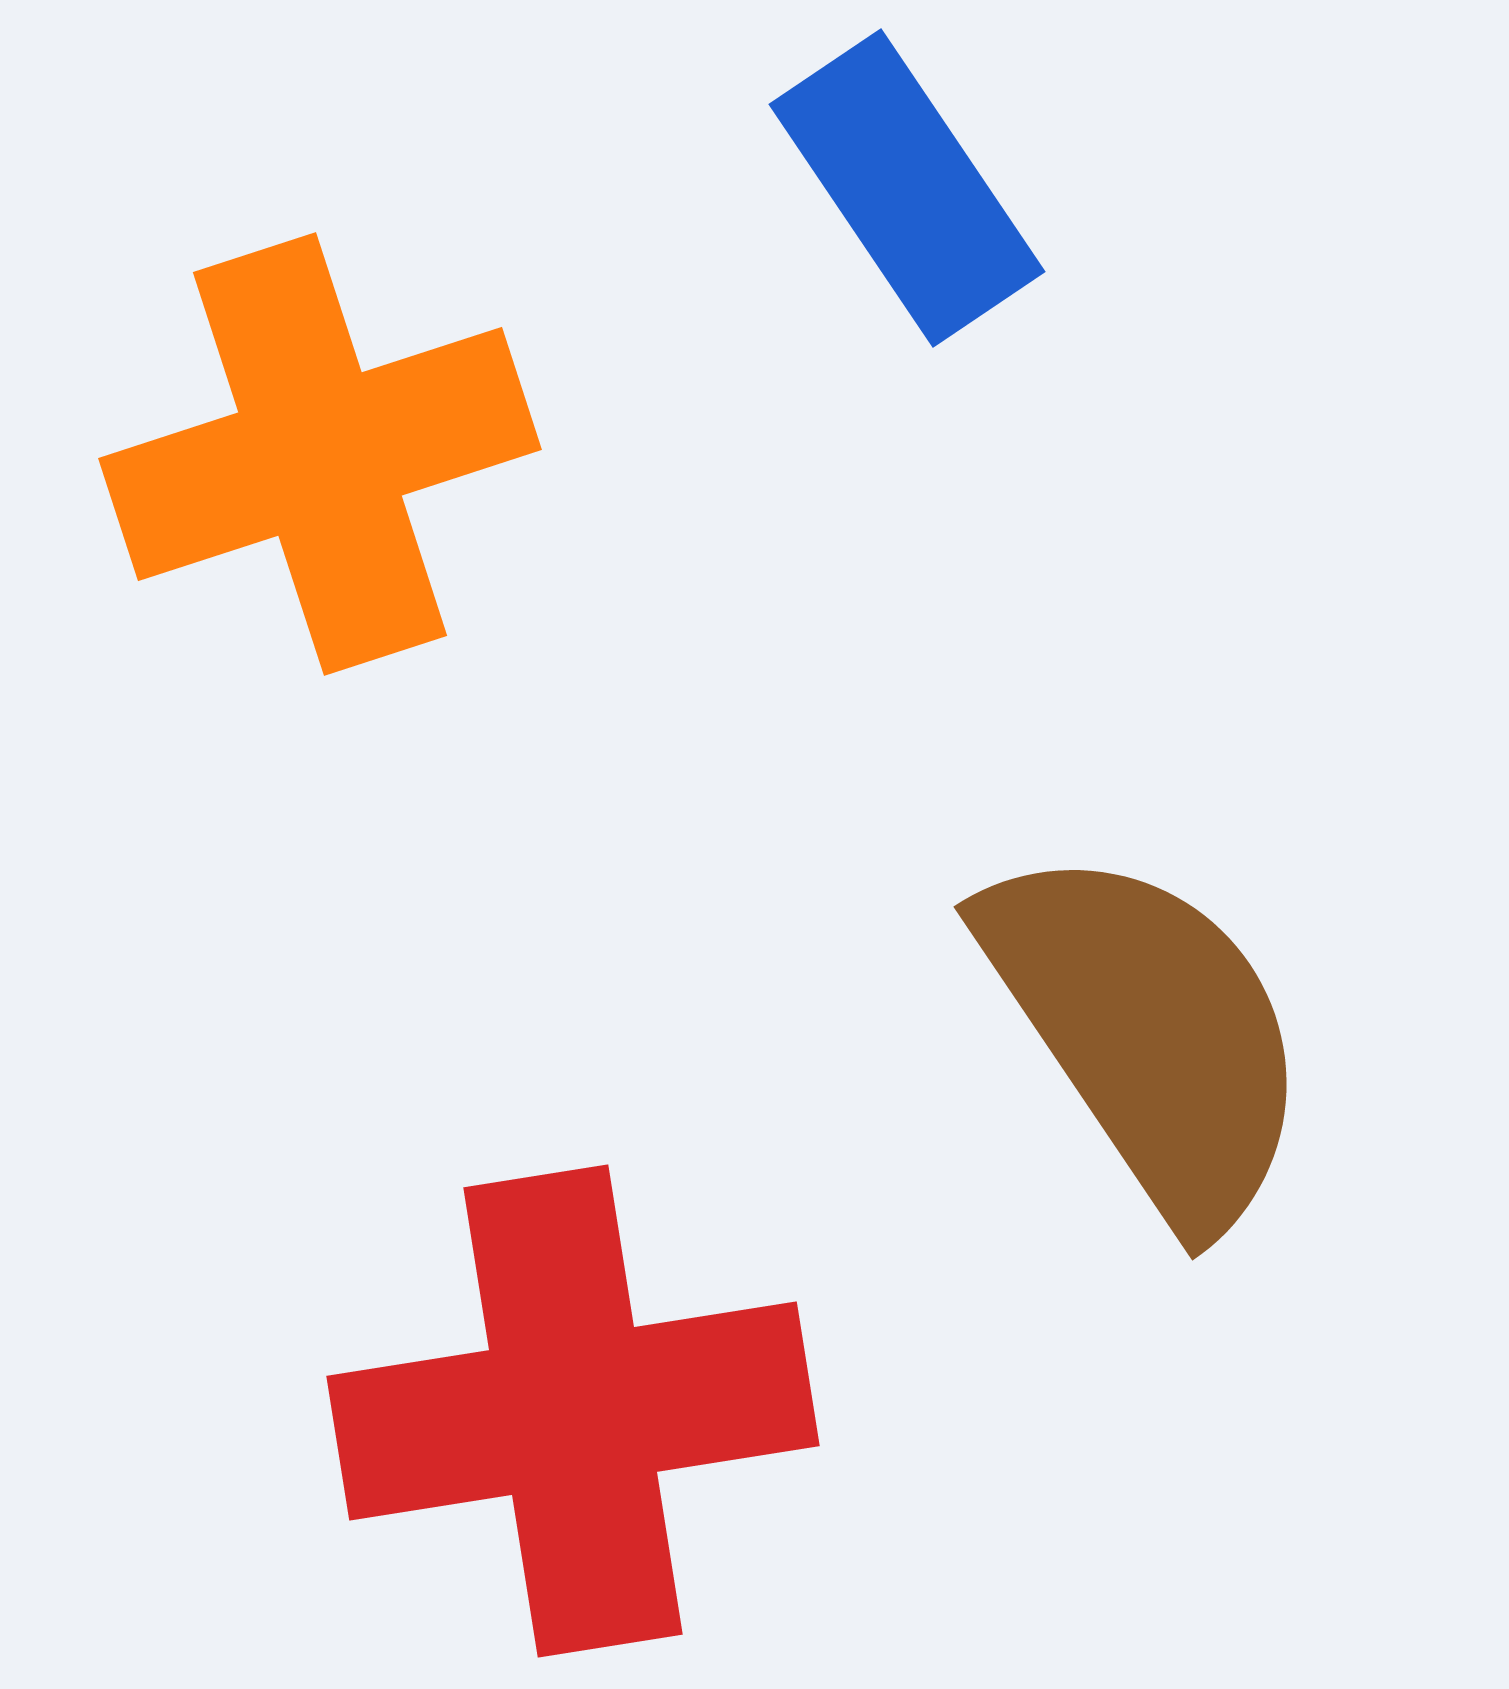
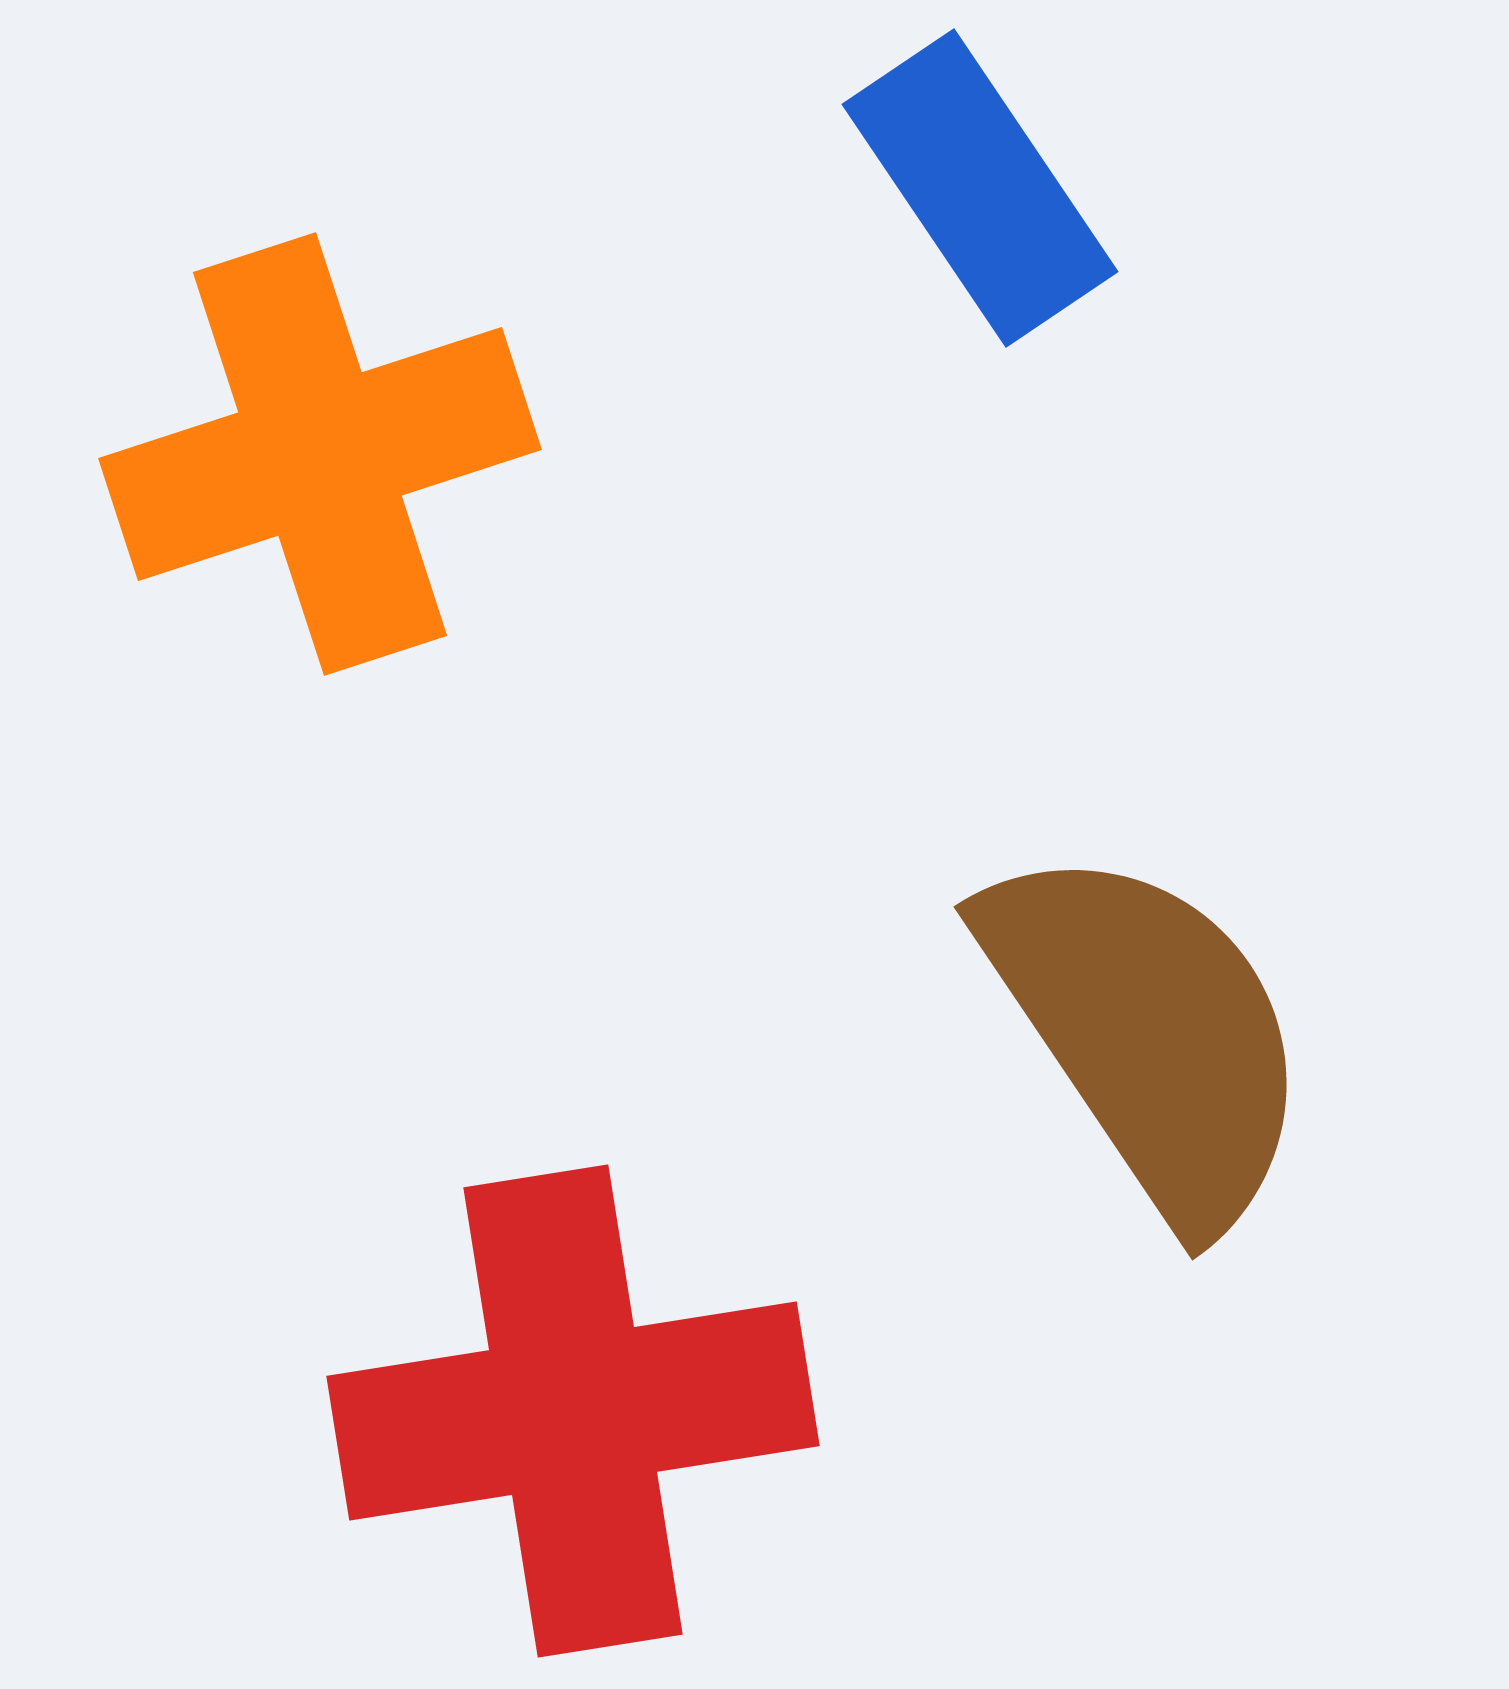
blue rectangle: moved 73 px right
